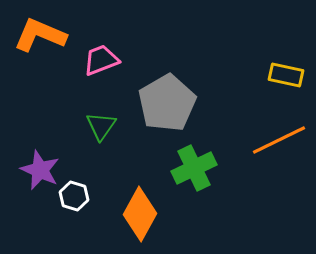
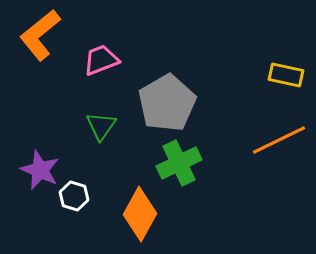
orange L-shape: rotated 62 degrees counterclockwise
green cross: moved 15 px left, 5 px up
